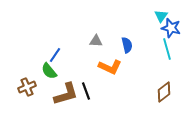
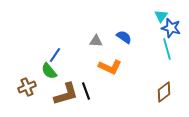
blue semicircle: moved 3 px left, 8 px up; rotated 42 degrees counterclockwise
